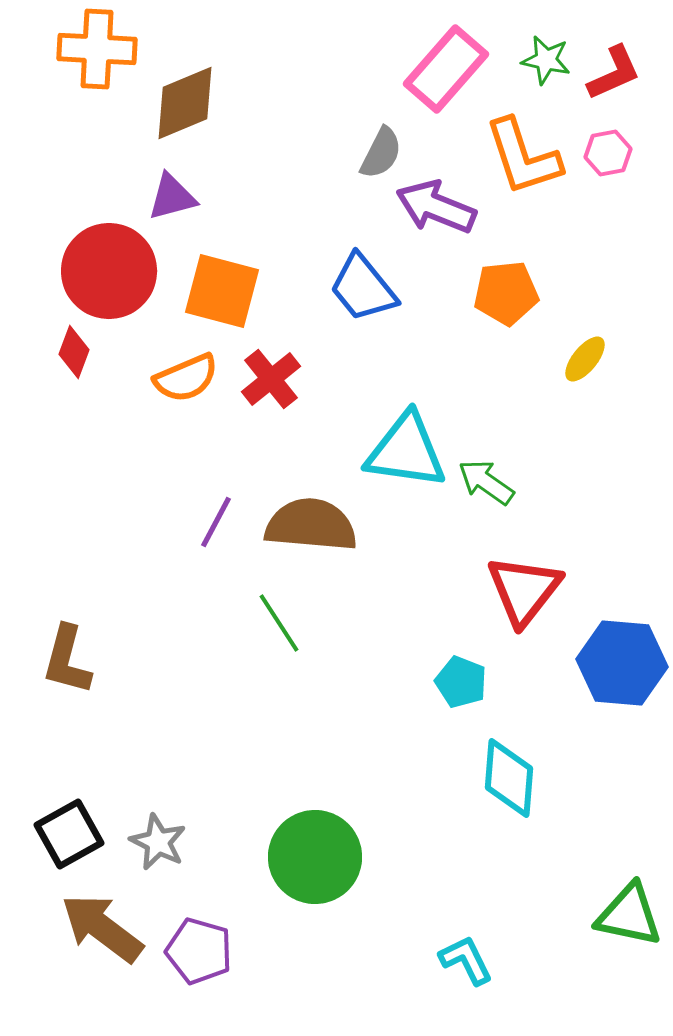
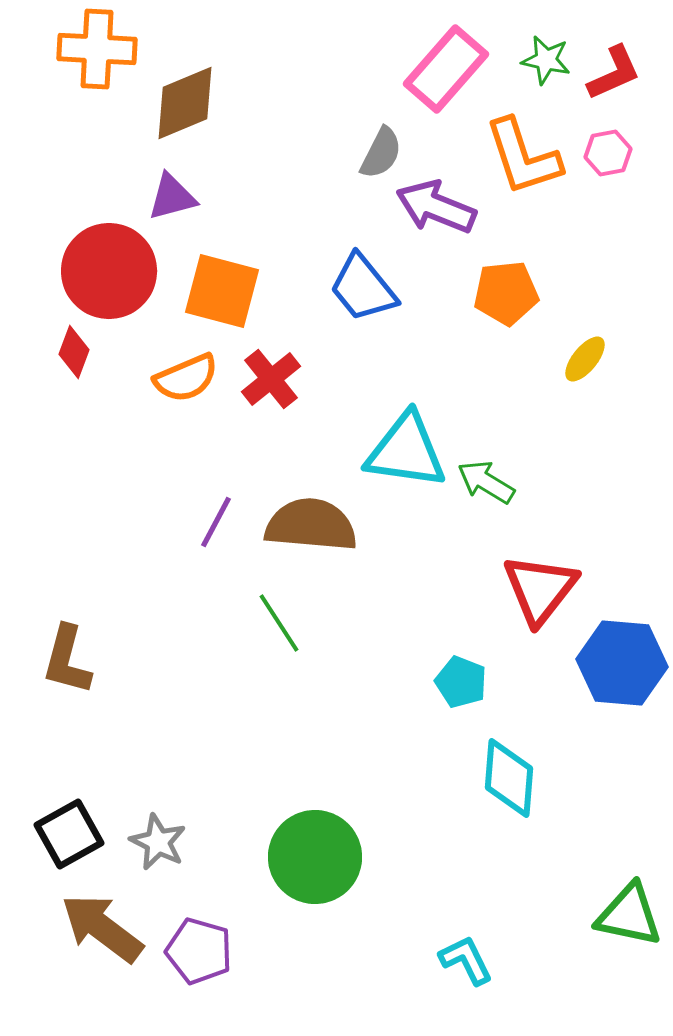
green arrow: rotated 4 degrees counterclockwise
red triangle: moved 16 px right, 1 px up
